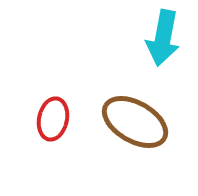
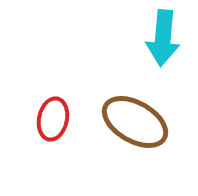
cyan arrow: rotated 6 degrees counterclockwise
